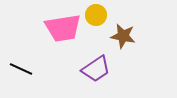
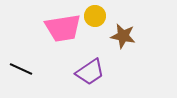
yellow circle: moved 1 px left, 1 px down
purple trapezoid: moved 6 px left, 3 px down
